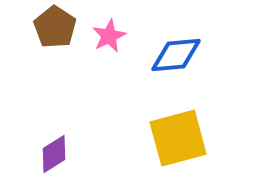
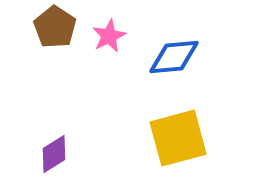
blue diamond: moved 2 px left, 2 px down
